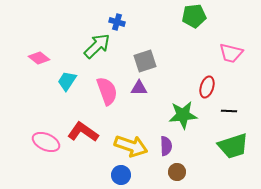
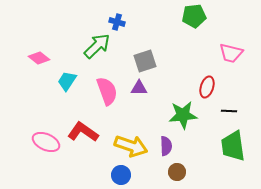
green trapezoid: rotated 100 degrees clockwise
